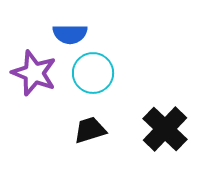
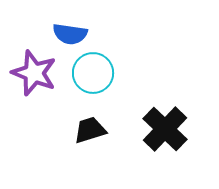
blue semicircle: rotated 8 degrees clockwise
